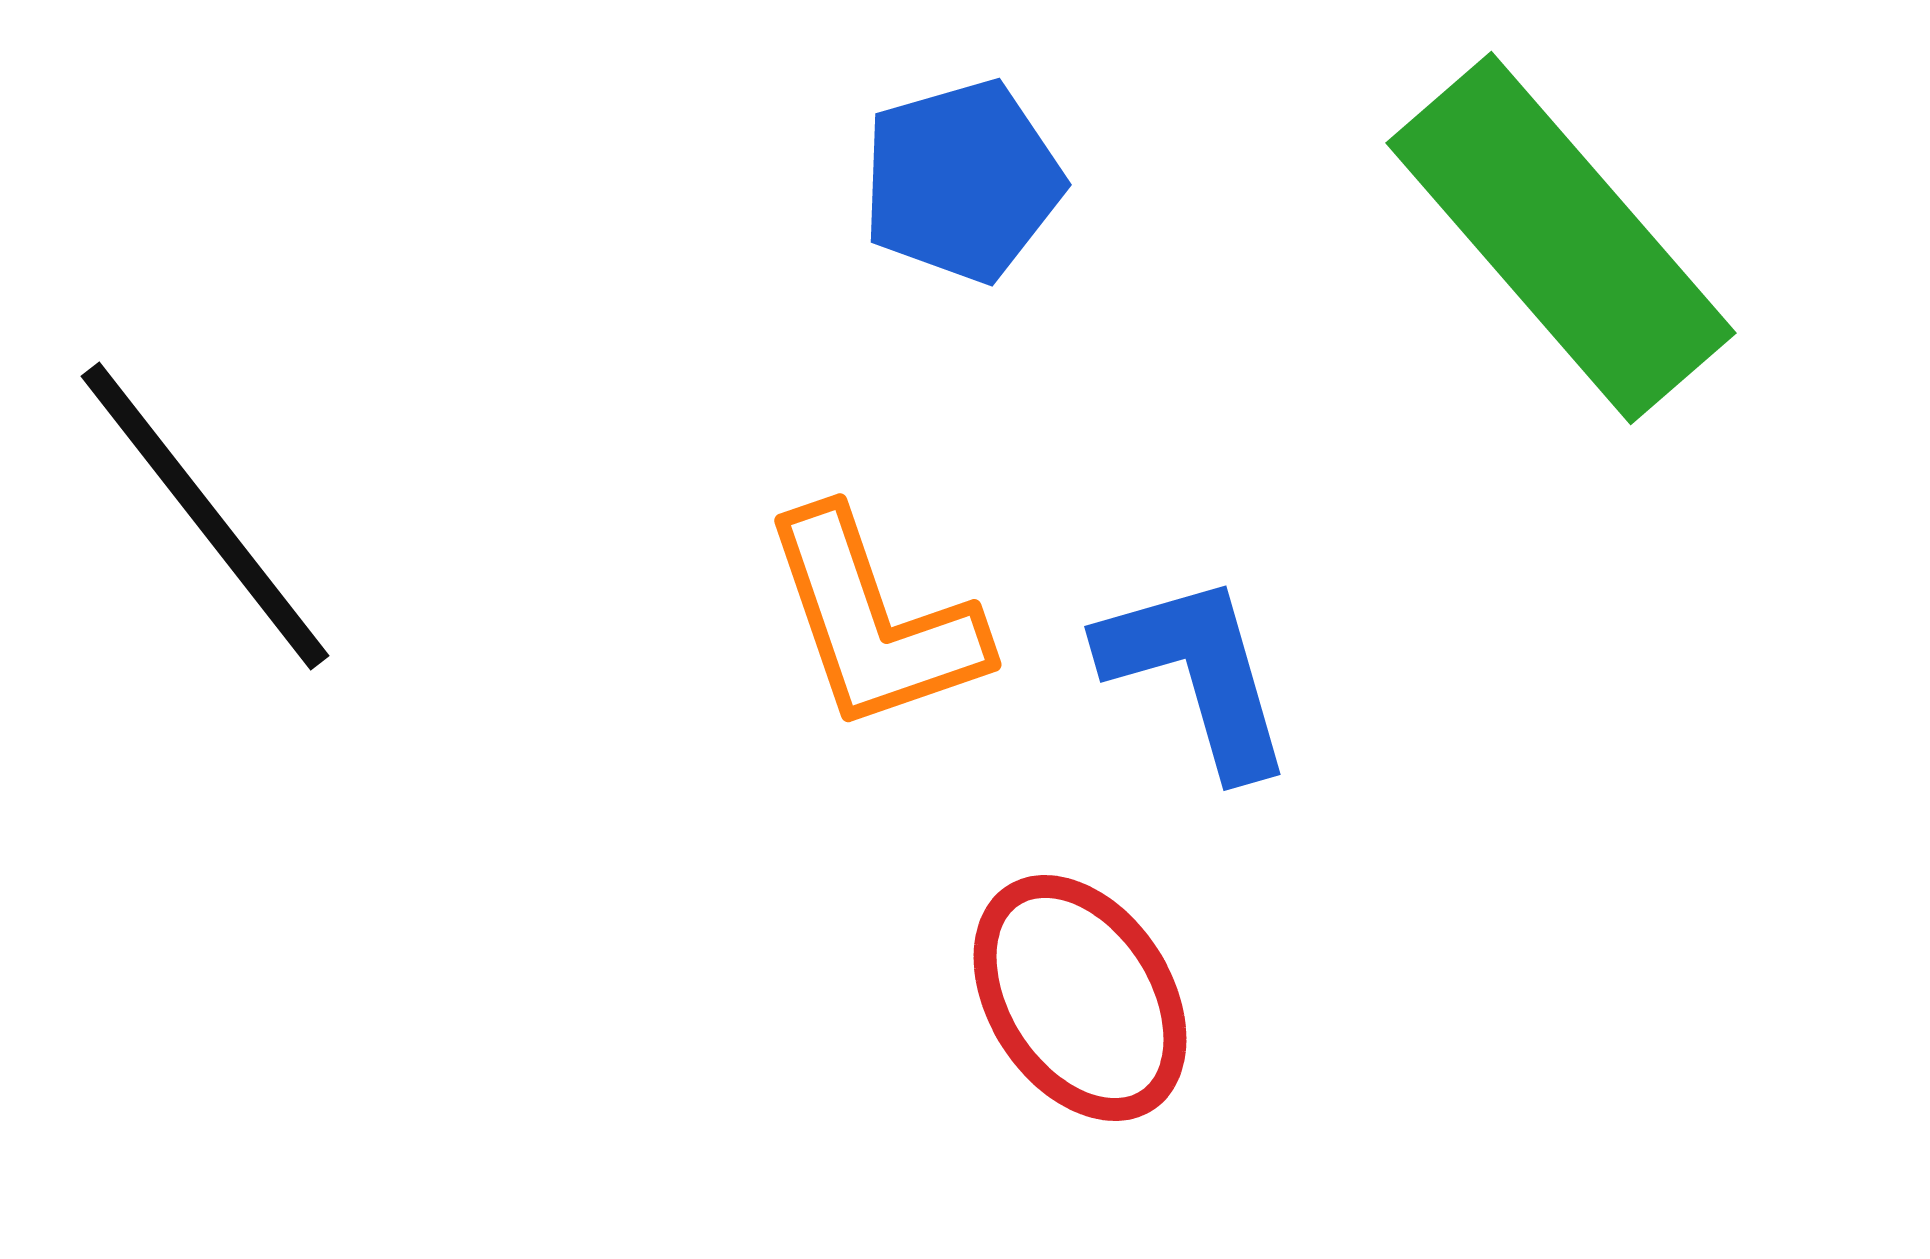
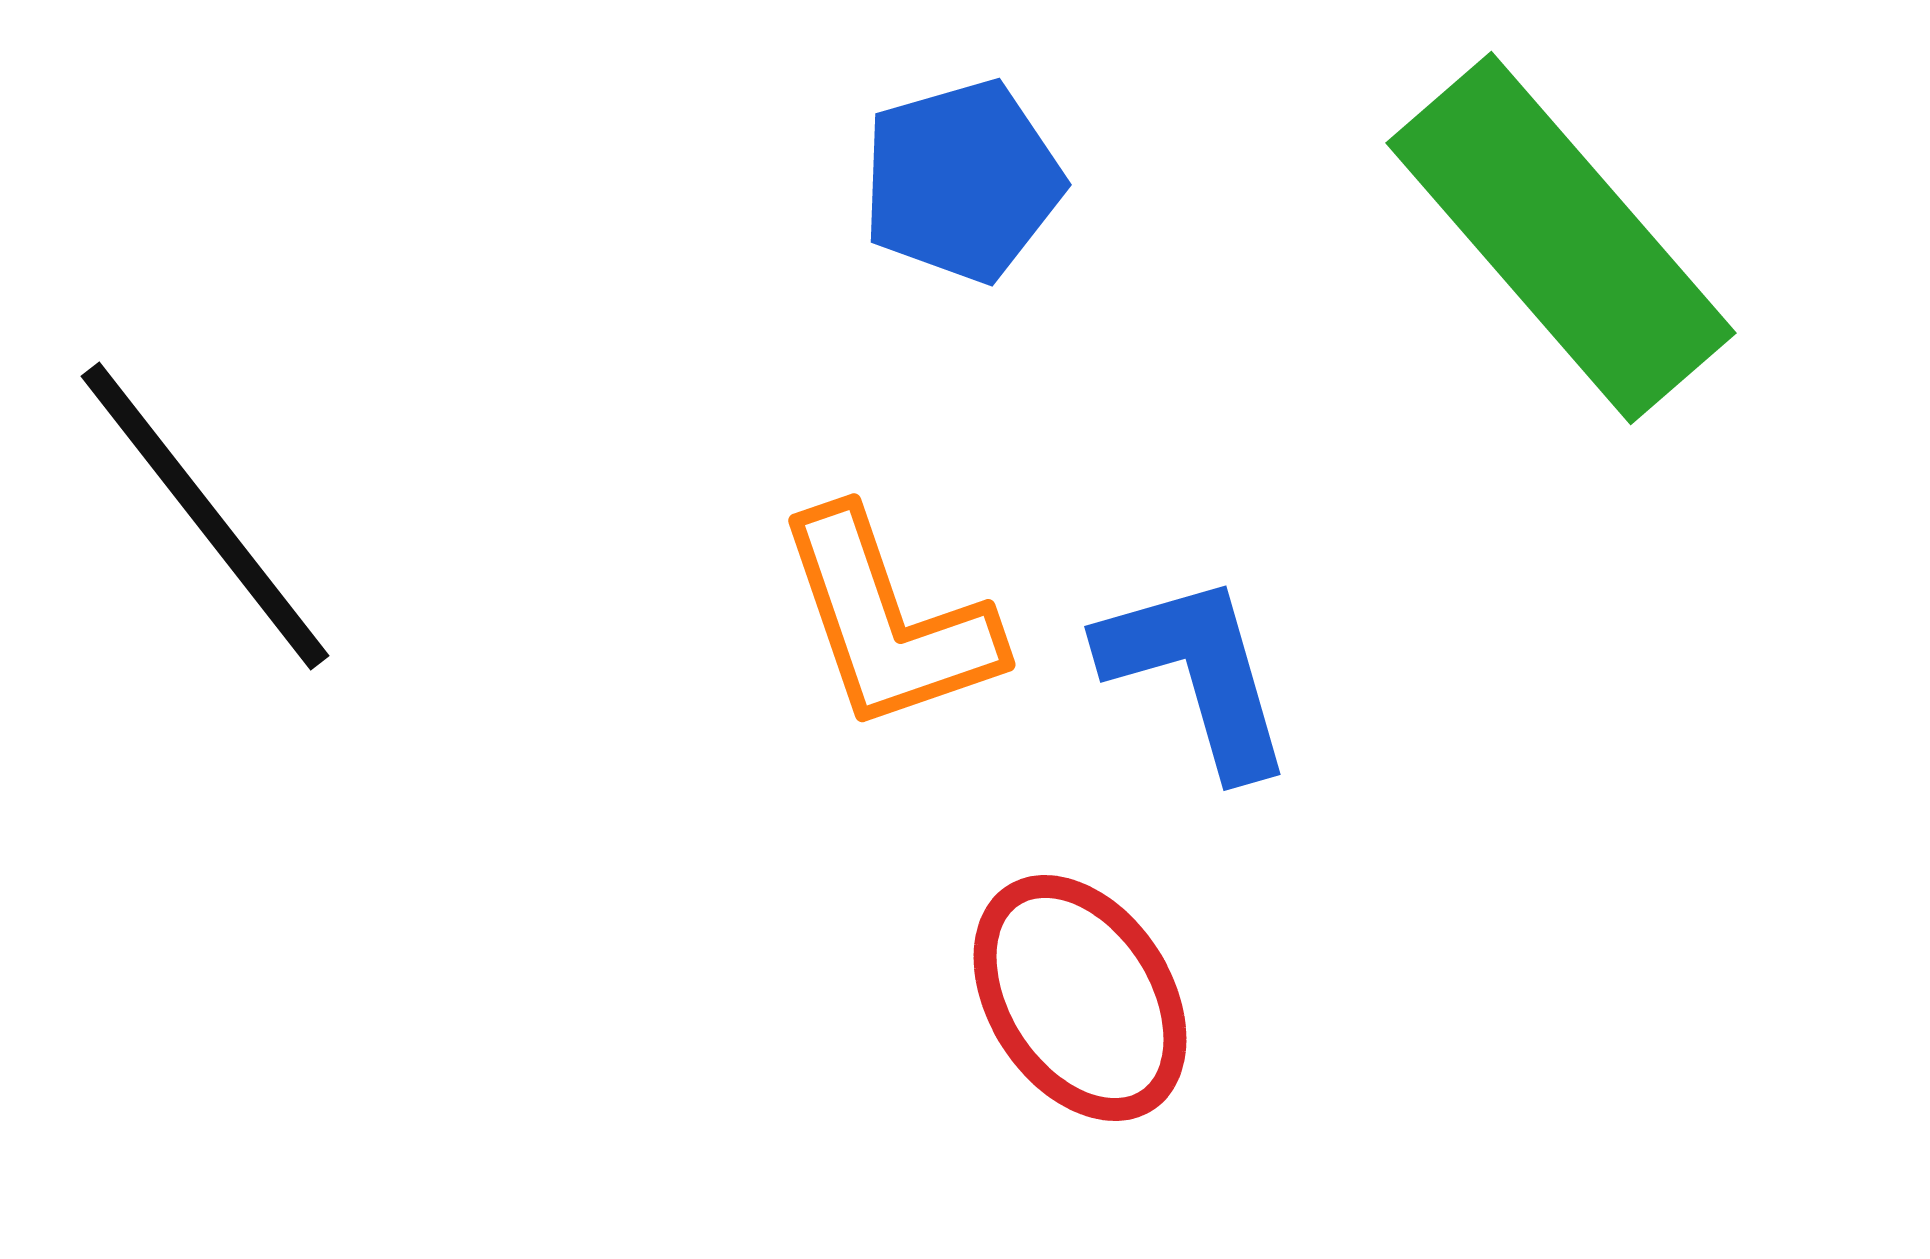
orange L-shape: moved 14 px right
